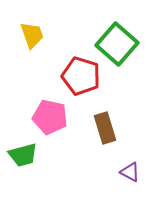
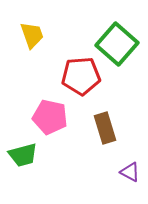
red pentagon: rotated 21 degrees counterclockwise
